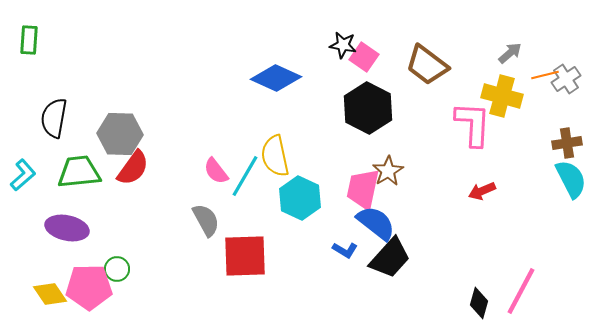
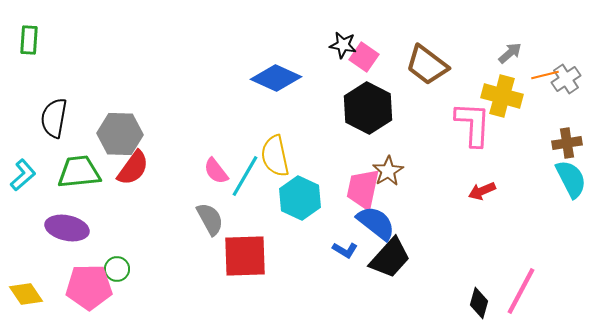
gray semicircle: moved 4 px right, 1 px up
yellow diamond: moved 24 px left
